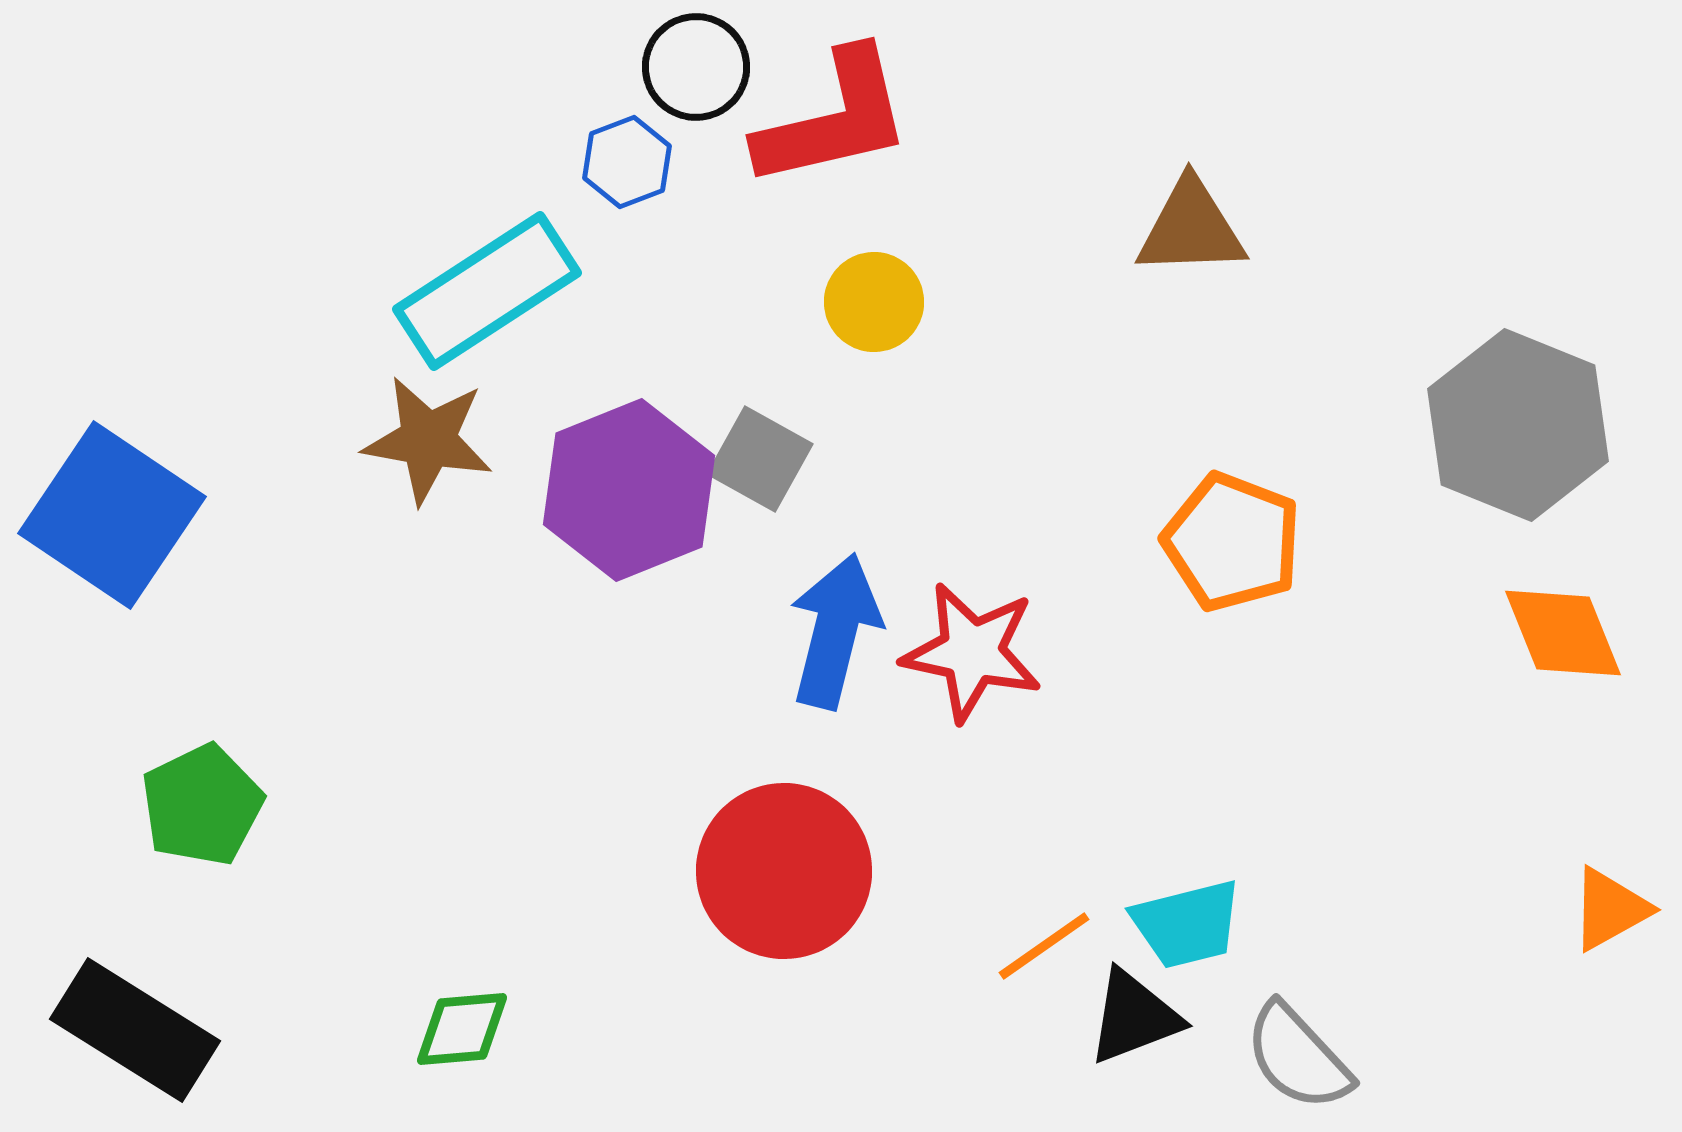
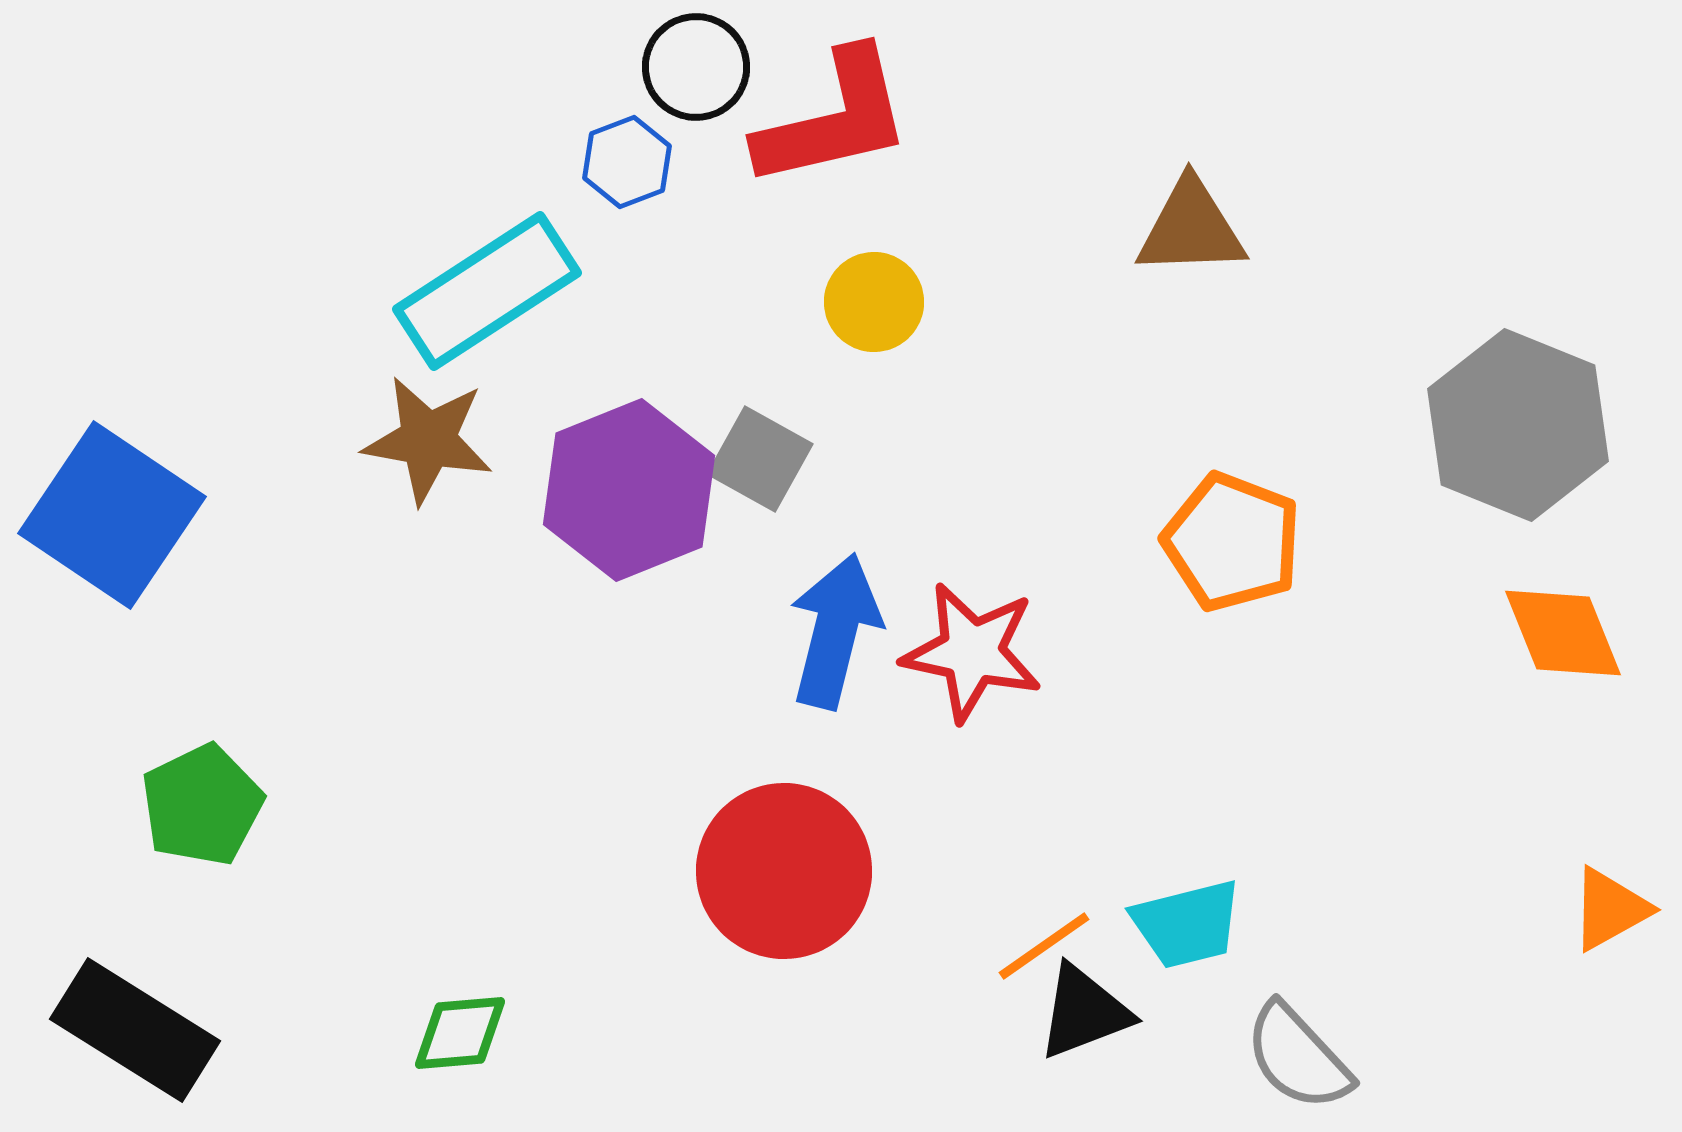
black triangle: moved 50 px left, 5 px up
green diamond: moved 2 px left, 4 px down
